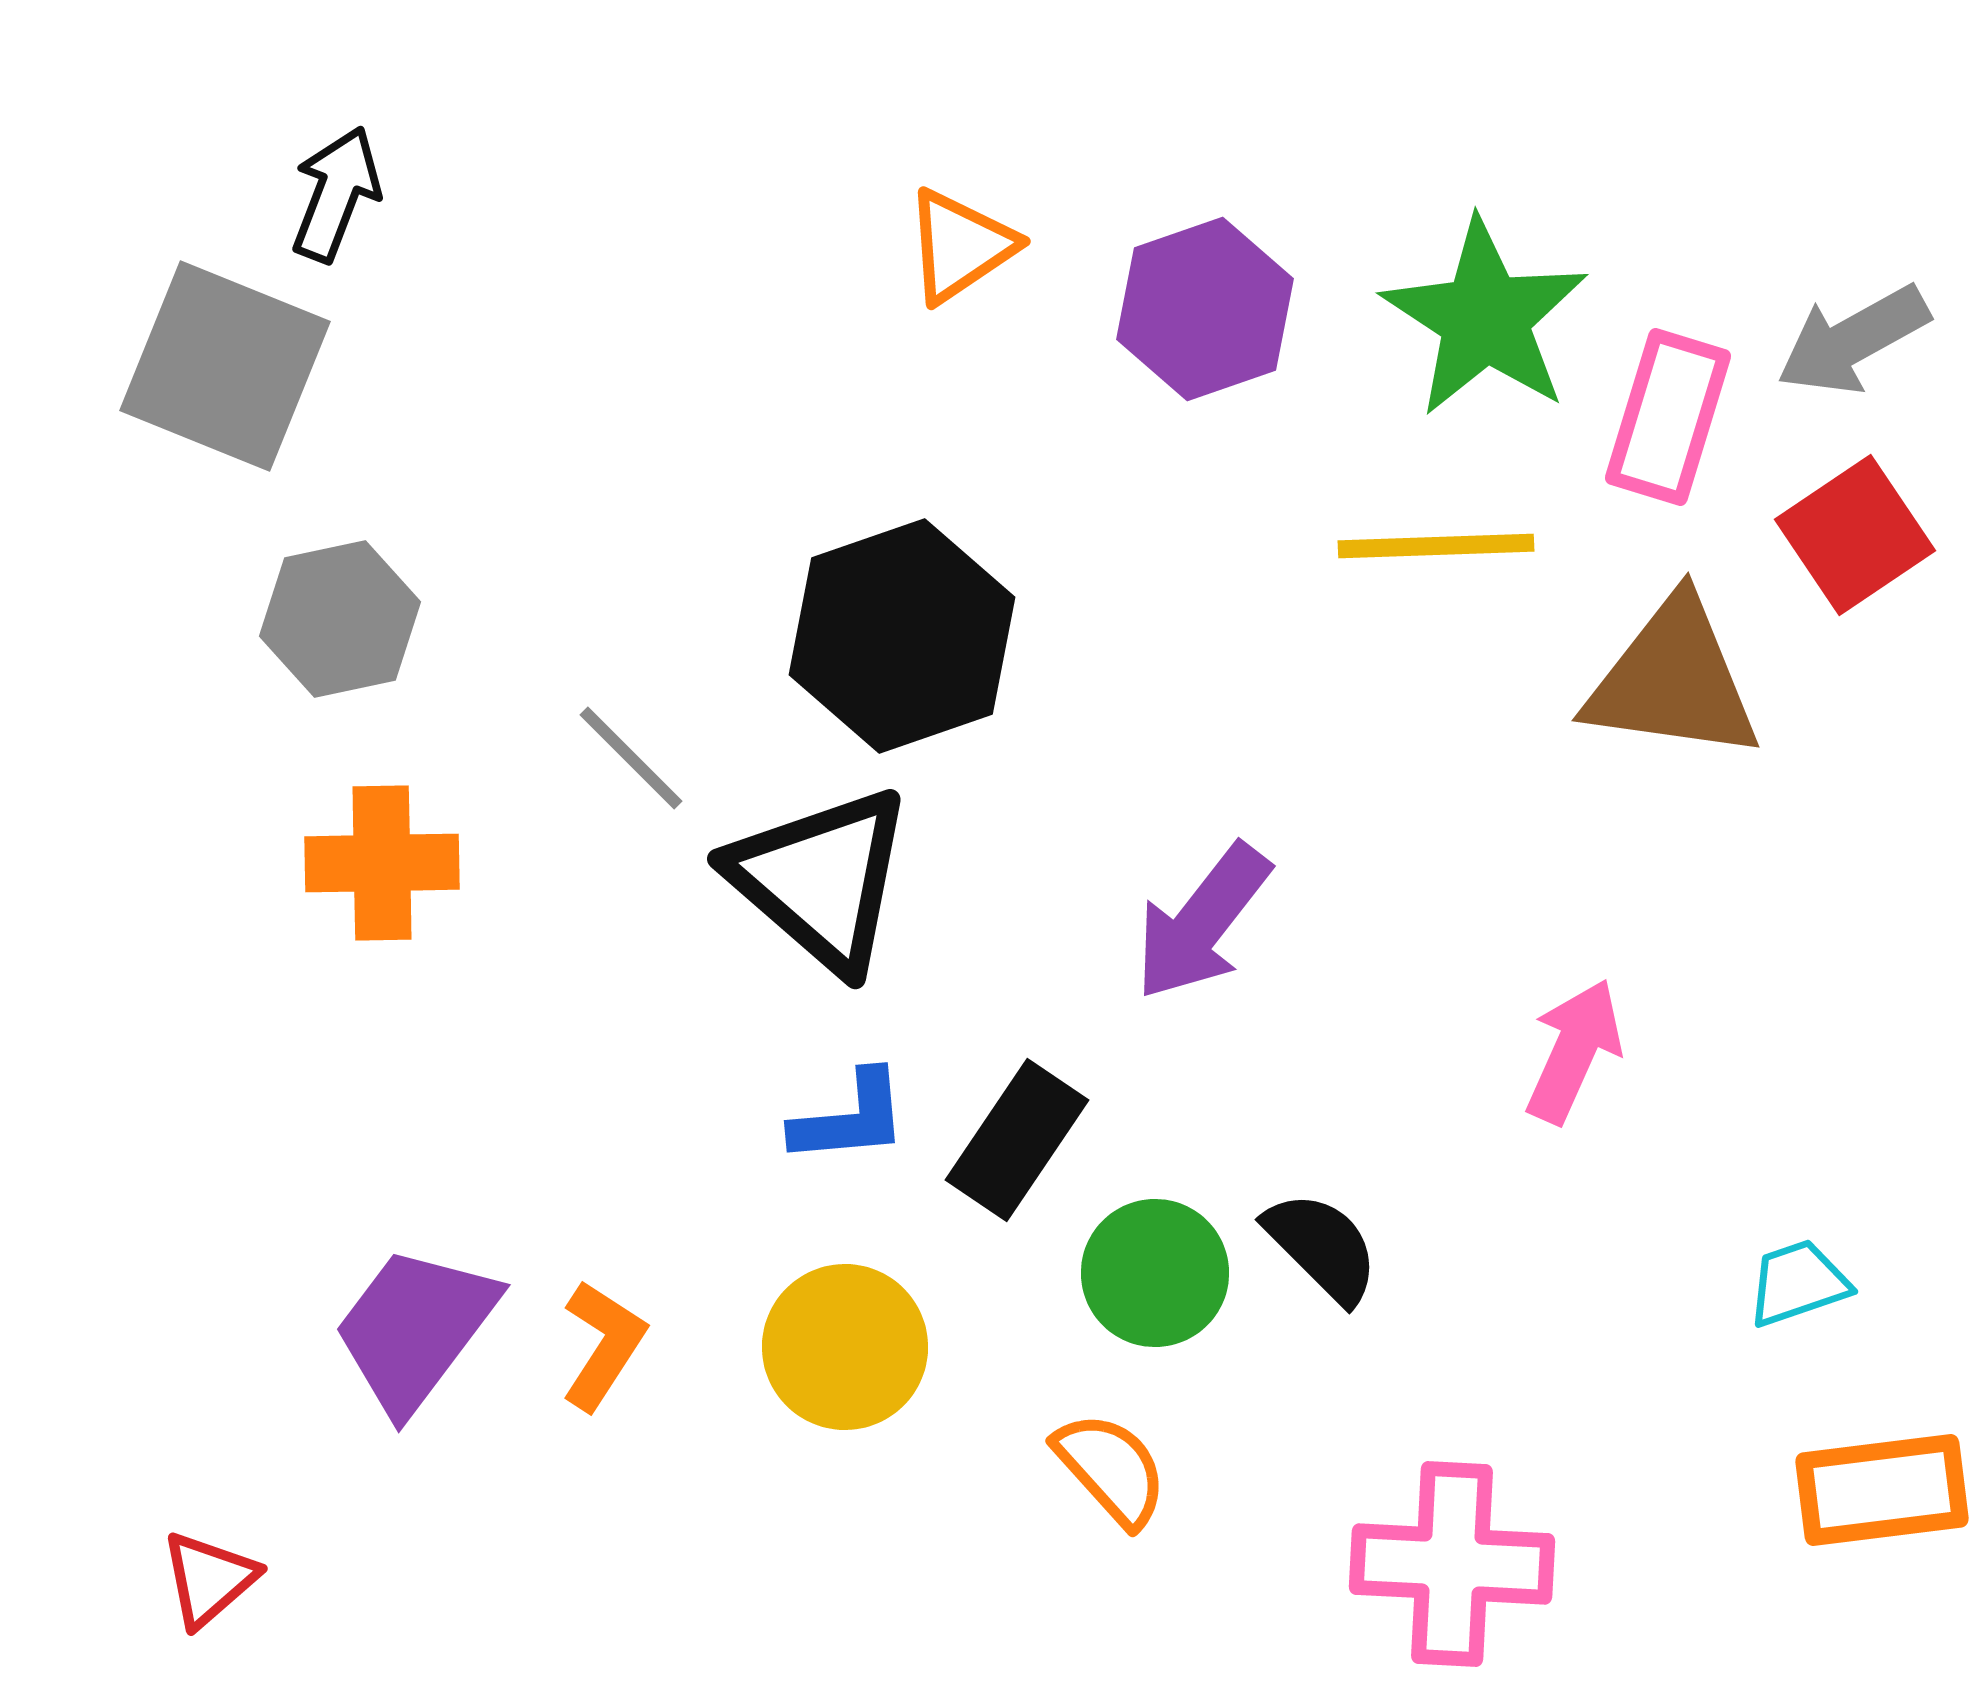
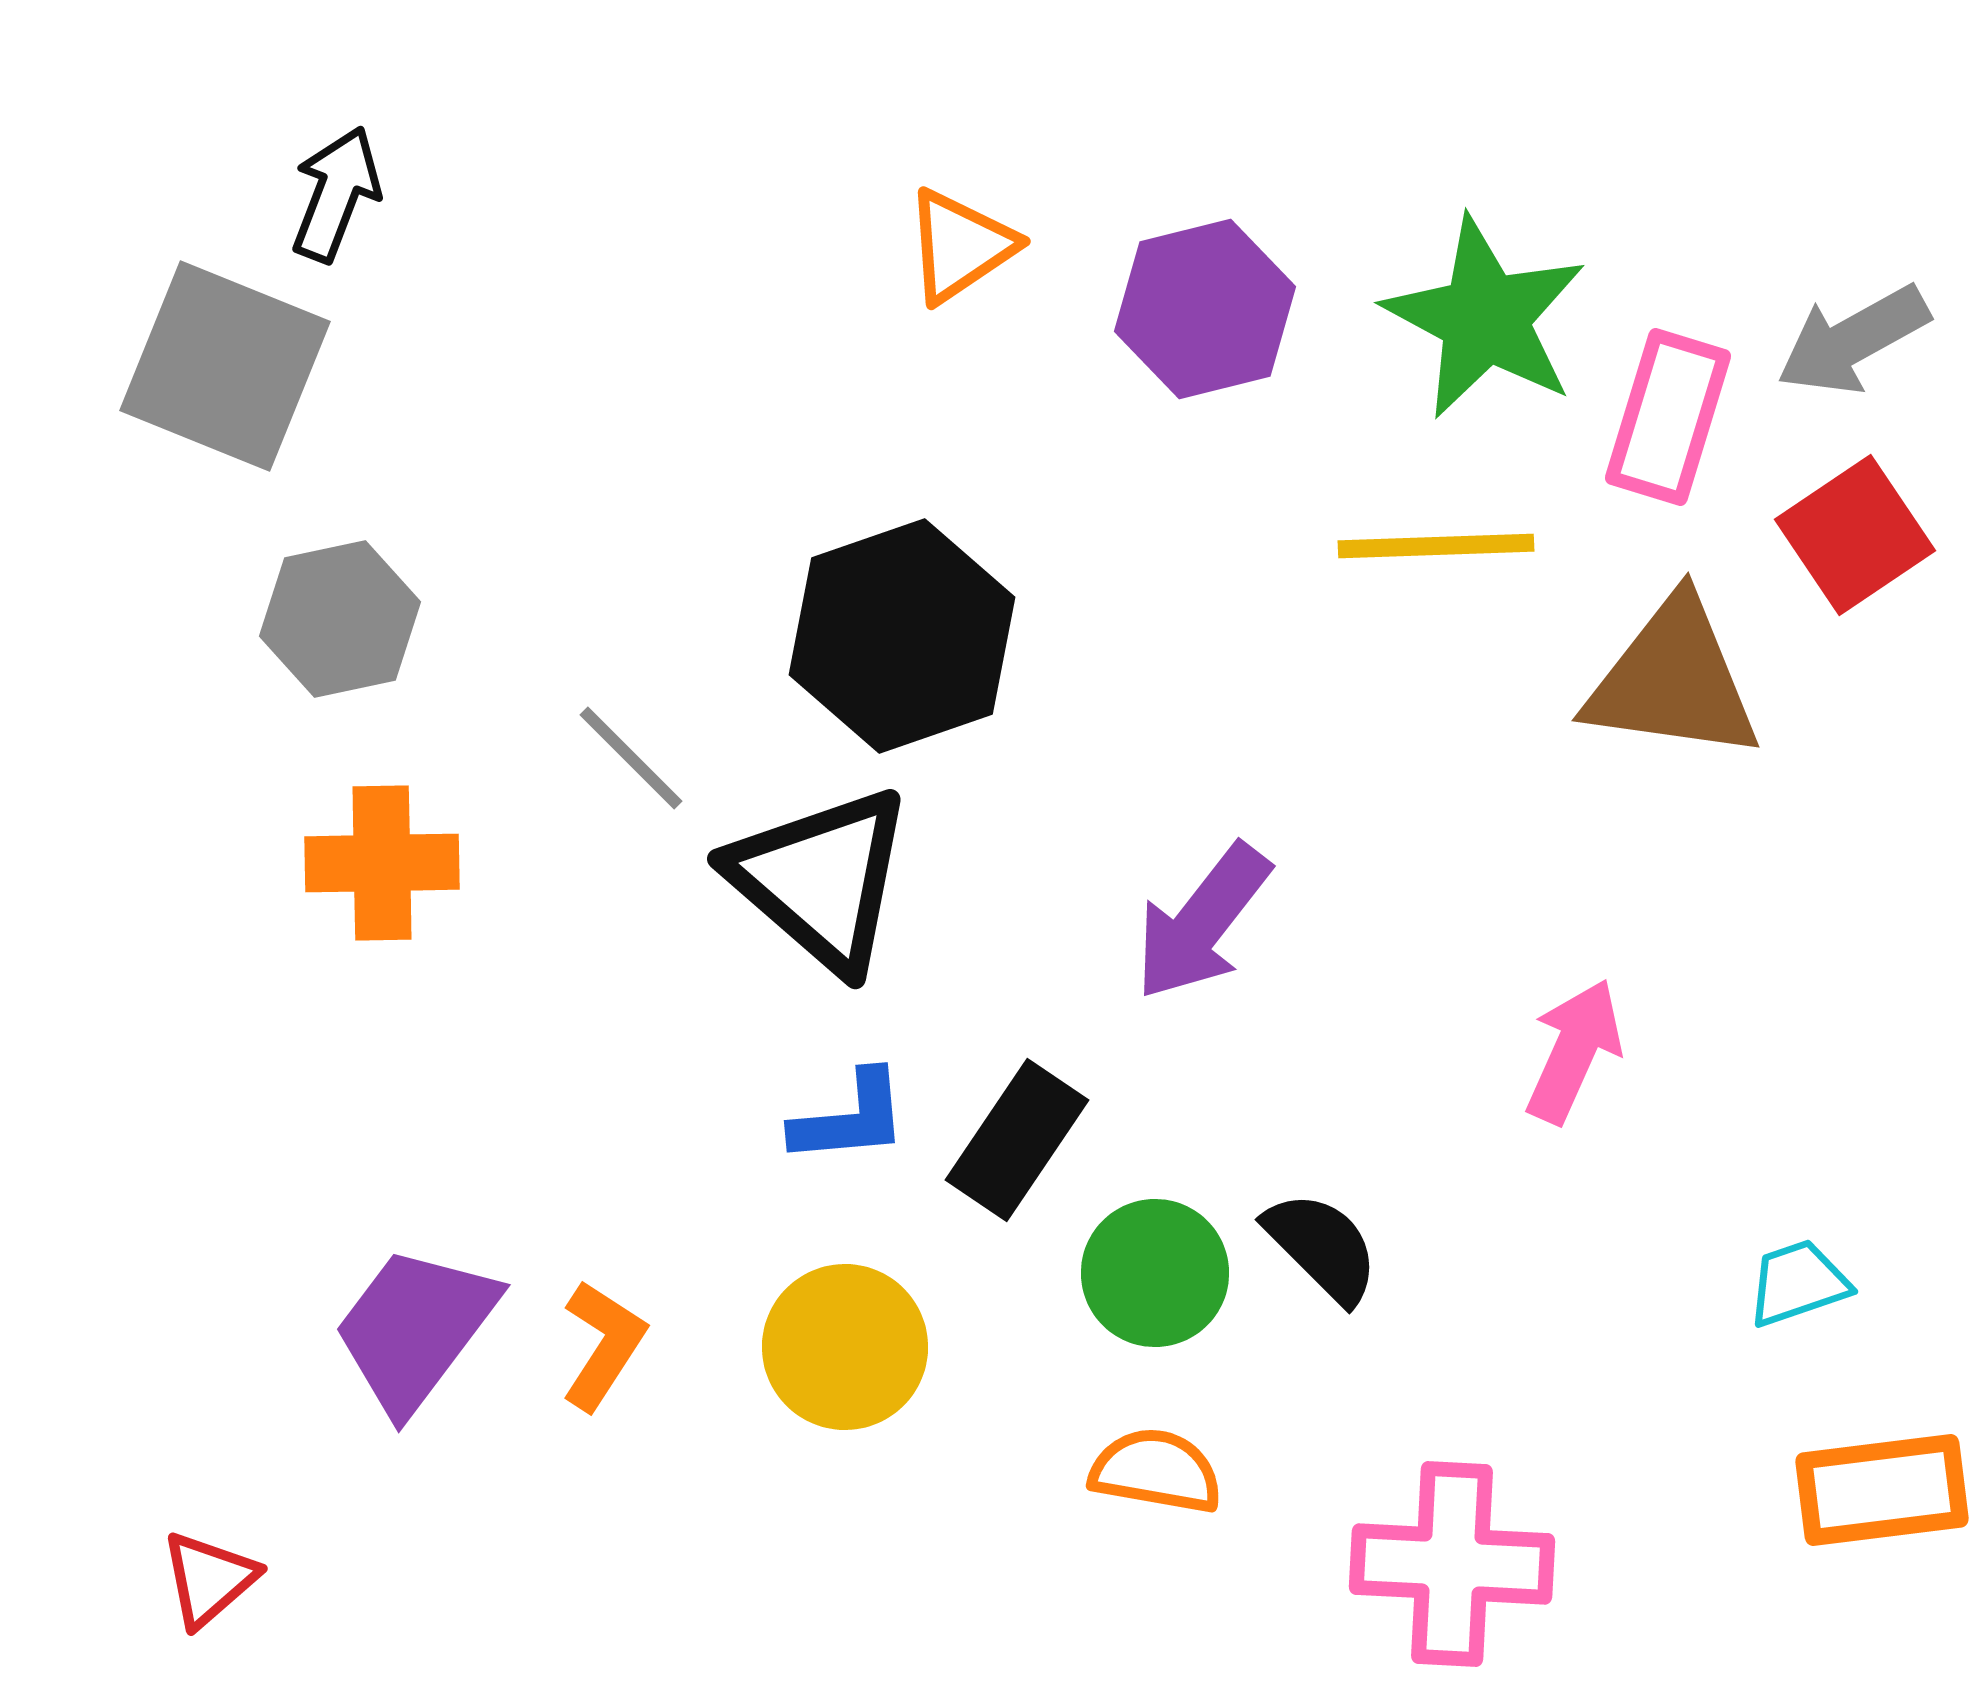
purple hexagon: rotated 5 degrees clockwise
green star: rotated 5 degrees counterclockwise
orange semicircle: moved 45 px right, 2 px down; rotated 38 degrees counterclockwise
